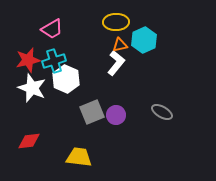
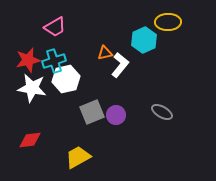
yellow ellipse: moved 52 px right
pink trapezoid: moved 3 px right, 2 px up
orange triangle: moved 15 px left, 8 px down
white L-shape: moved 4 px right, 2 px down
white hexagon: rotated 24 degrees clockwise
white star: rotated 12 degrees counterclockwise
red diamond: moved 1 px right, 1 px up
yellow trapezoid: moved 1 px left; rotated 36 degrees counterclockwise
